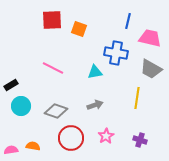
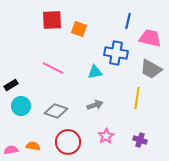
red circle: moved 3 px left, 4 px down
